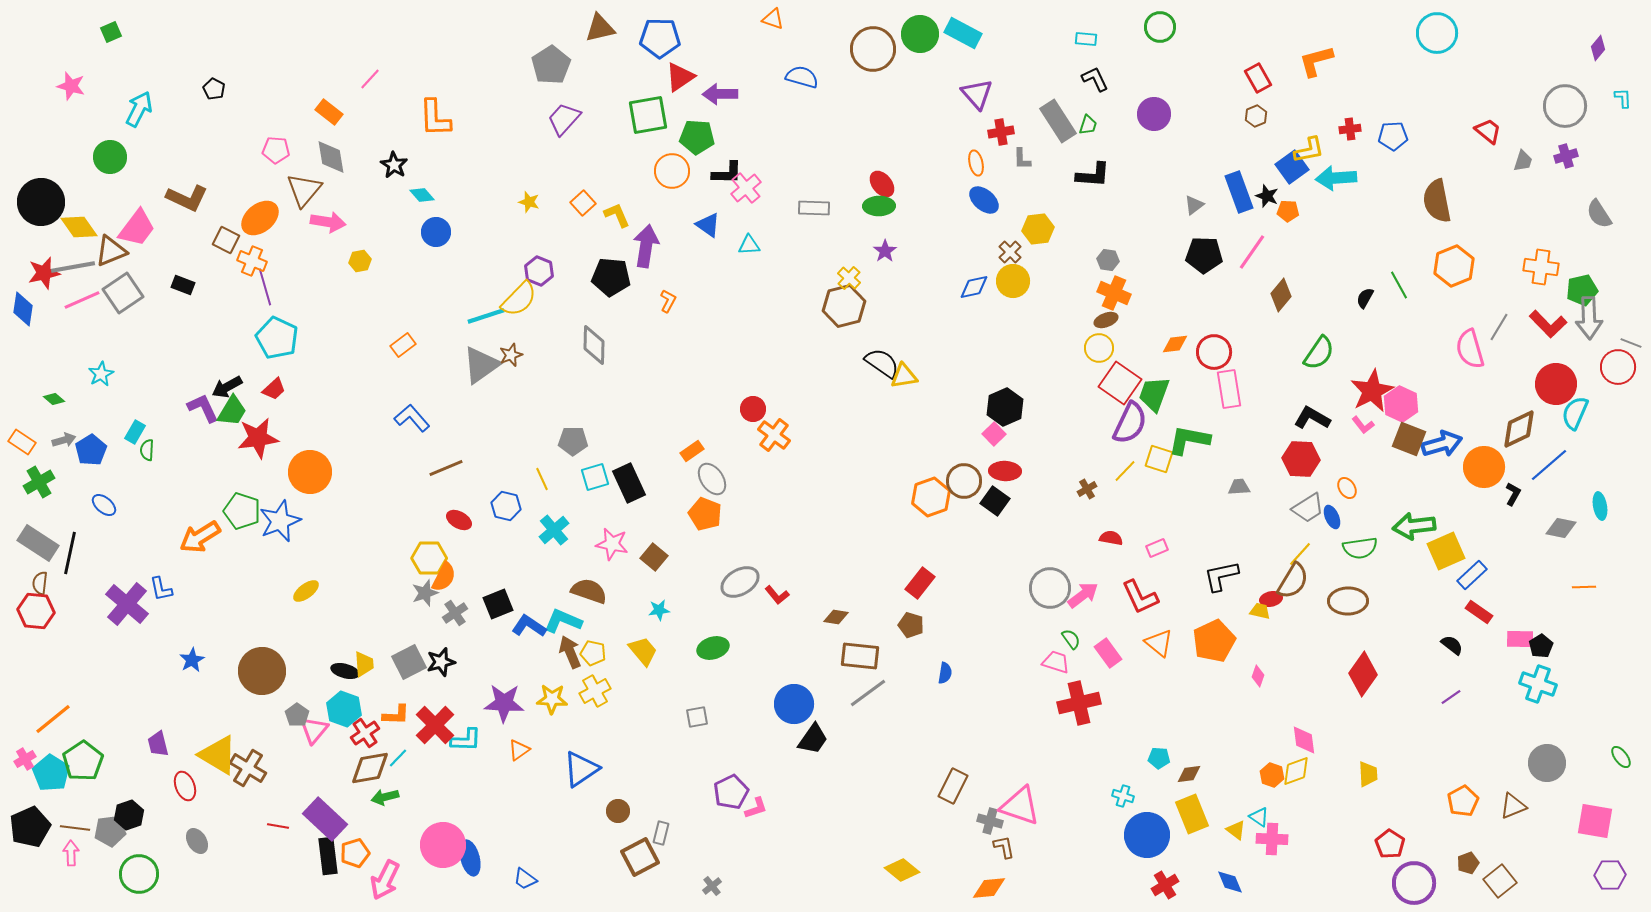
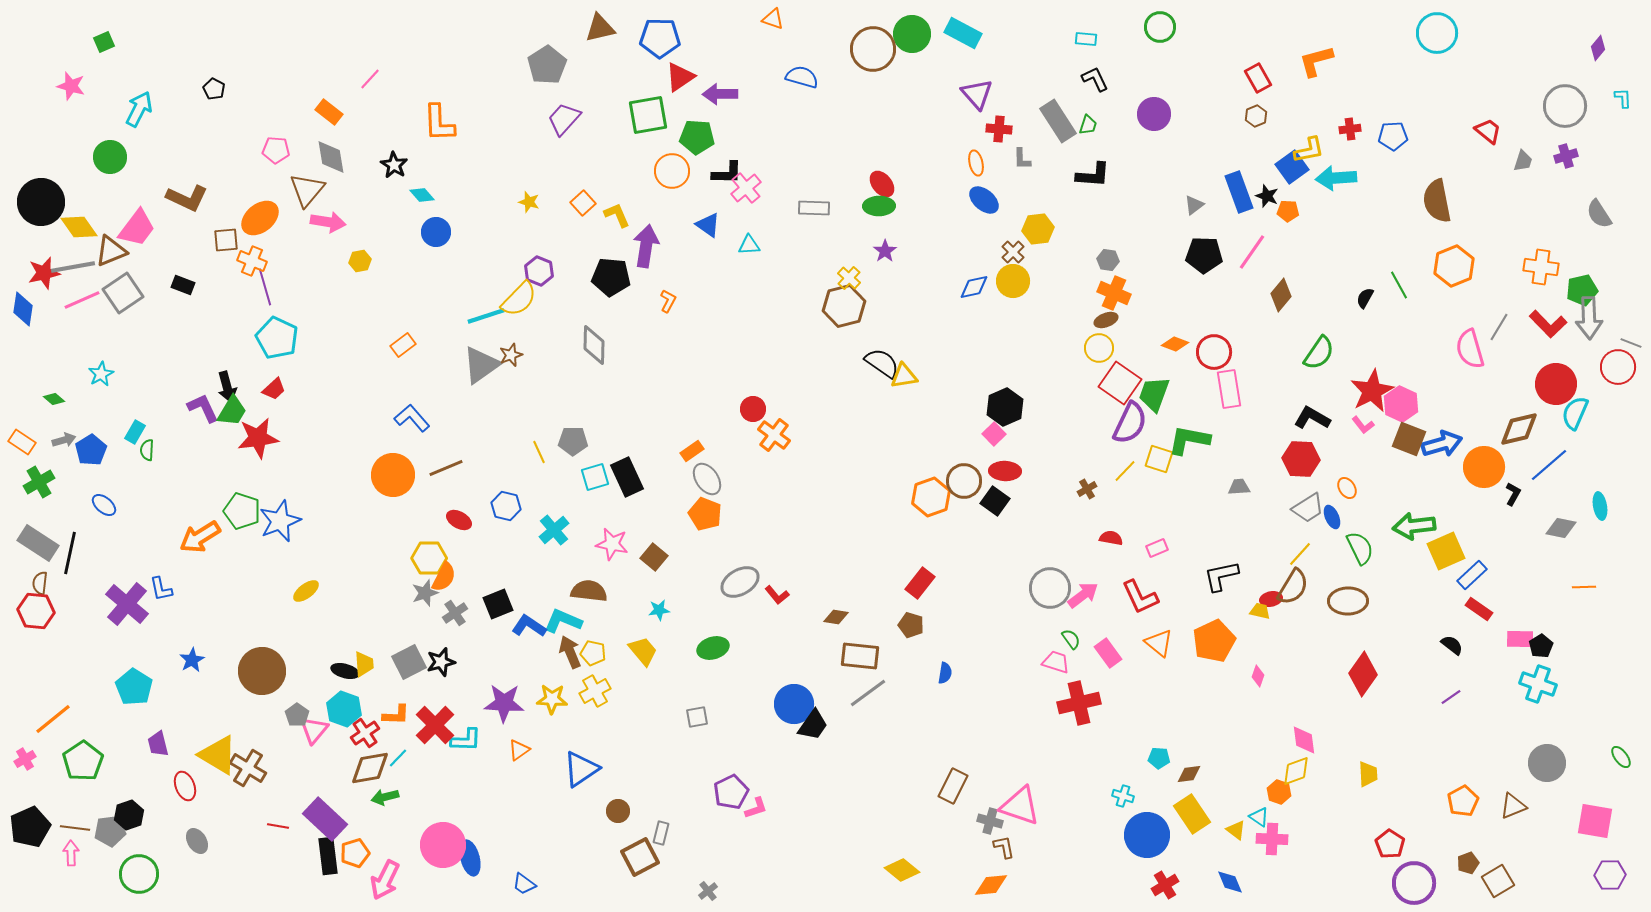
green square at (111, 32): moved 7 px left, 10 px down
green circle at (920, 34): moved 8 px left
gray pentagon at (551, 65): moved 4 px left
orange L-shape at (435, 118): moved 4 px right, 5 px down
red cross at (1001, 132): moved 2 px left, 3 px up; rotated 15 degrees clockwise
brown triangle at (304, 190): moved 3 px right
brown square at (226, 240): rotated 32 degrees counterclockwise
brown cross at (1010, 252): moved 3 px right
orange diamond at (1175, 344): rotated 28 degrees clockwise
black arrow at (227, 387): rotated 76 degrees counterclockwise
brown diamond at (1519, 429): rotated 12 degrees clockwise
orange circle at (310, 472): moved 83 px right, 3 px down
yellow line at (542, 479): moved 3 px left, 27 px up
gray ellipse at (712, 479): moved 5 px left
black rectangle at (629, 483): moved 2 px left, 6 px up
green semicircle at (1360, 548): rotated 108 degrees counterclockwise
brown semicircle at (1293, 581): moved 6 px down
brown semicircle at (589, 591): rotated 12 degrees counterclockwise
red rectangle at (1479, 612): moved 3 px up
black trapezoid at (813, 739): moved 14 px up
cyan pentagon at (51, 773): moved 83 px right, 86 px up
orange hexagon at (1272, 775): moved 7 px right, 17 px down
yellow rectangle at (1192, 814): rotated 12 degrees counterclockwise
blue trapezoid at (525, 879): moved 1 px left, 5 px down
brown square at (1500, 881): moved 2 px left; rotated 8 degrees clockwise
gray cross at (712, 886): moved 4 px left, 5 px down
orange diamond at (989, 888): moved 2 px right, 3 px up
